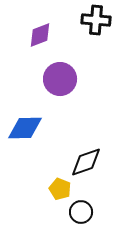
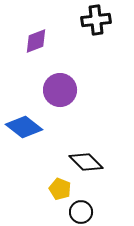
black cross: rotated 12 degrees counterclockwise
purple diamond: moved 4 px left, 6 px down
purple circle: moved 11 px down
blue diamond: moved 1 px left, 1 px up; rotated 39 degrees clockwise
black diamond: rotated 64 degrees clockwise
